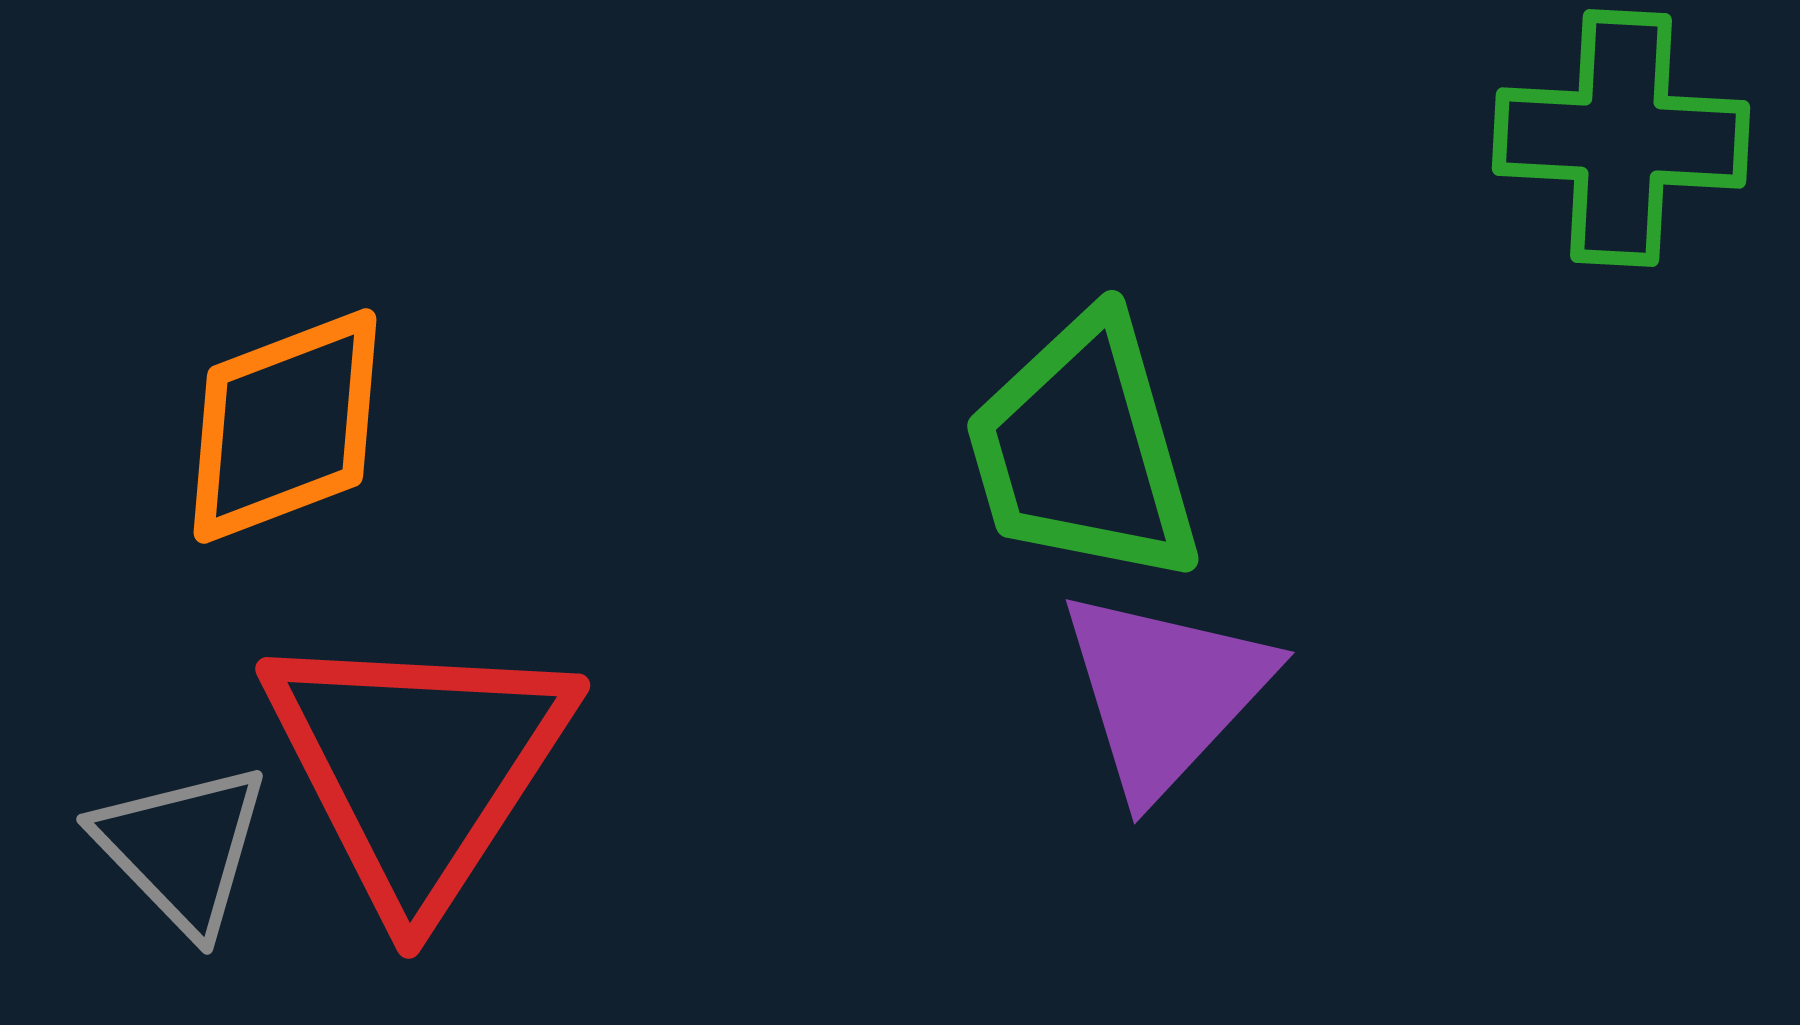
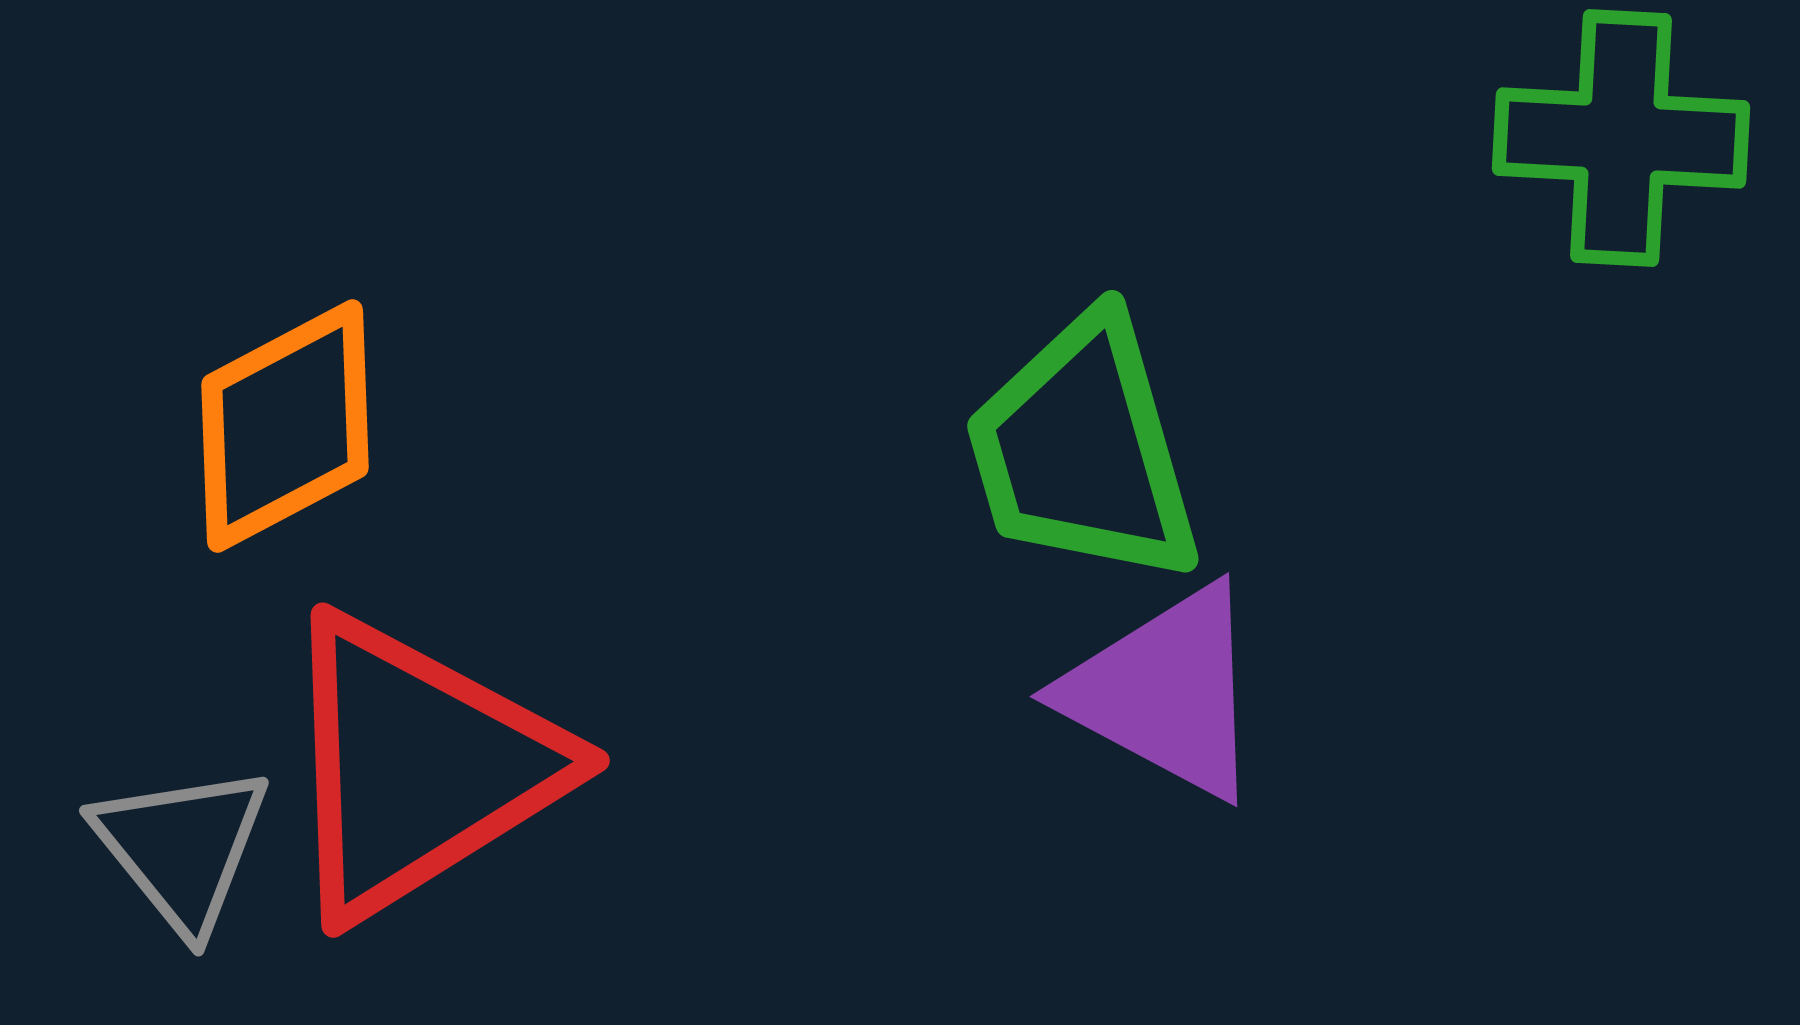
orange diamond: rotated 7 degrees counterclockwise
purple triangle: rotated 45 degrees counterclockwise
red triangle: rotated 25 degrees clockwise
gray triangle: rotated 5 degrees clockwise
